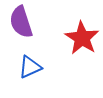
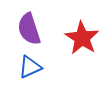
purple semicircle: moved 8 px right, 7 px down
